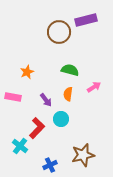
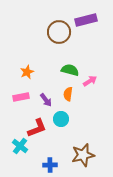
pink arrow: moved 4 px left, 6 px up
pink rectangle: moved 8 px right; rotated 21 degrees counterclockwise
red L-shape: rotated 25 degrees clockwise
blue cross: rotated 24 degrees clockwise
